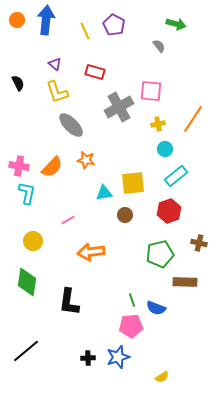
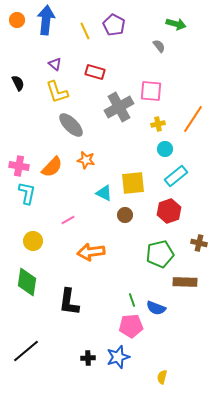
cyan triangle: rotated 36 degrees clockwise
yellow semicircle: rotated 136 degrees clockwise
